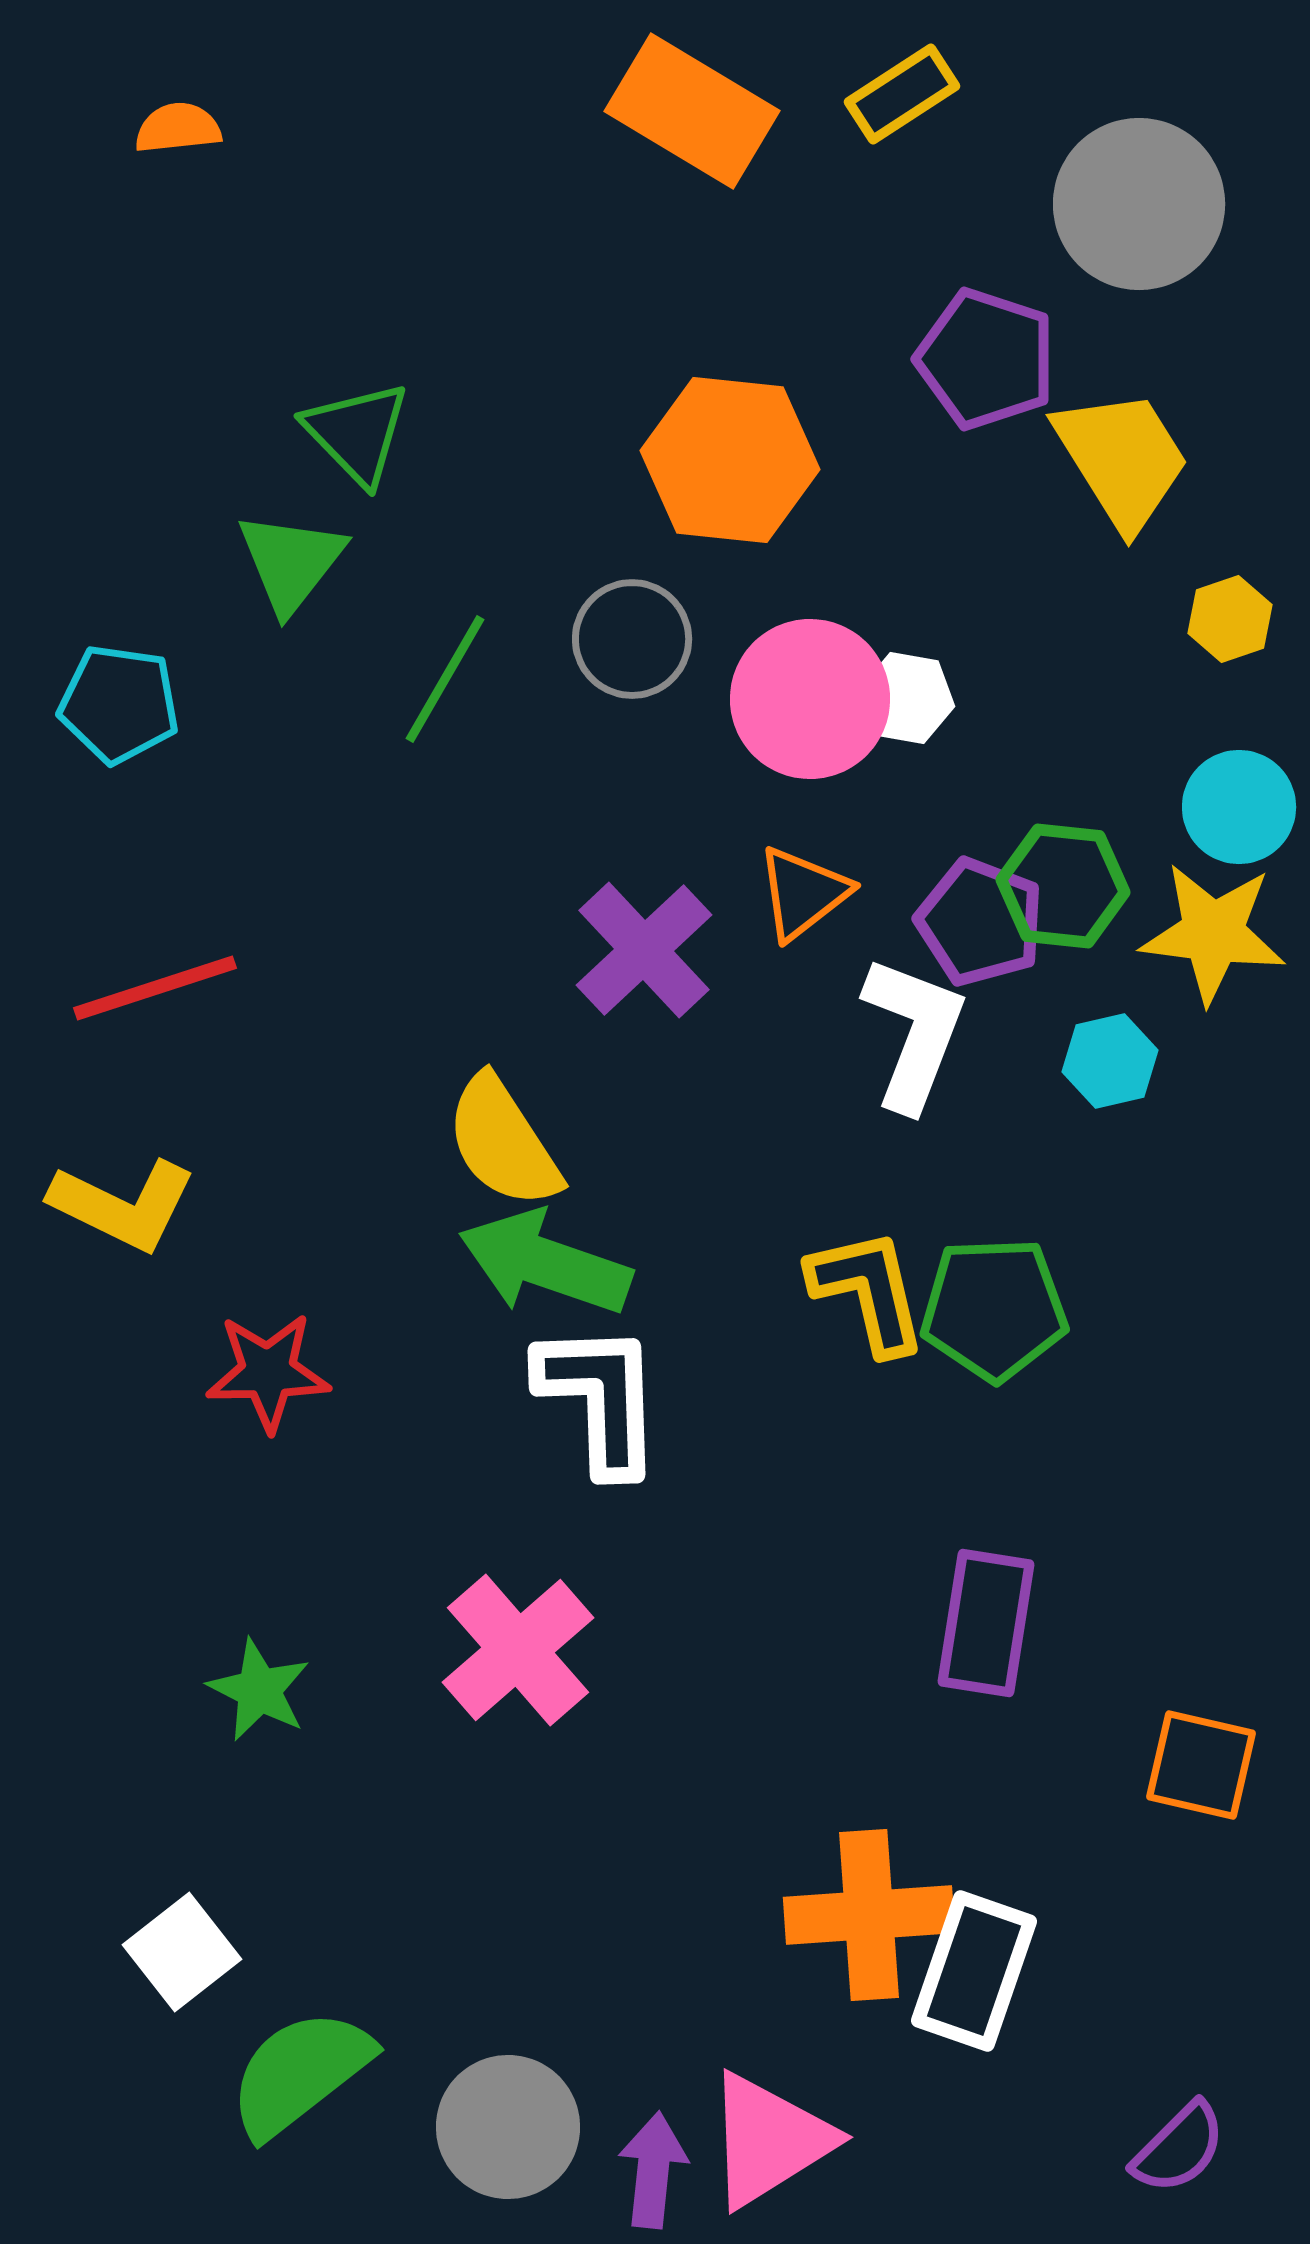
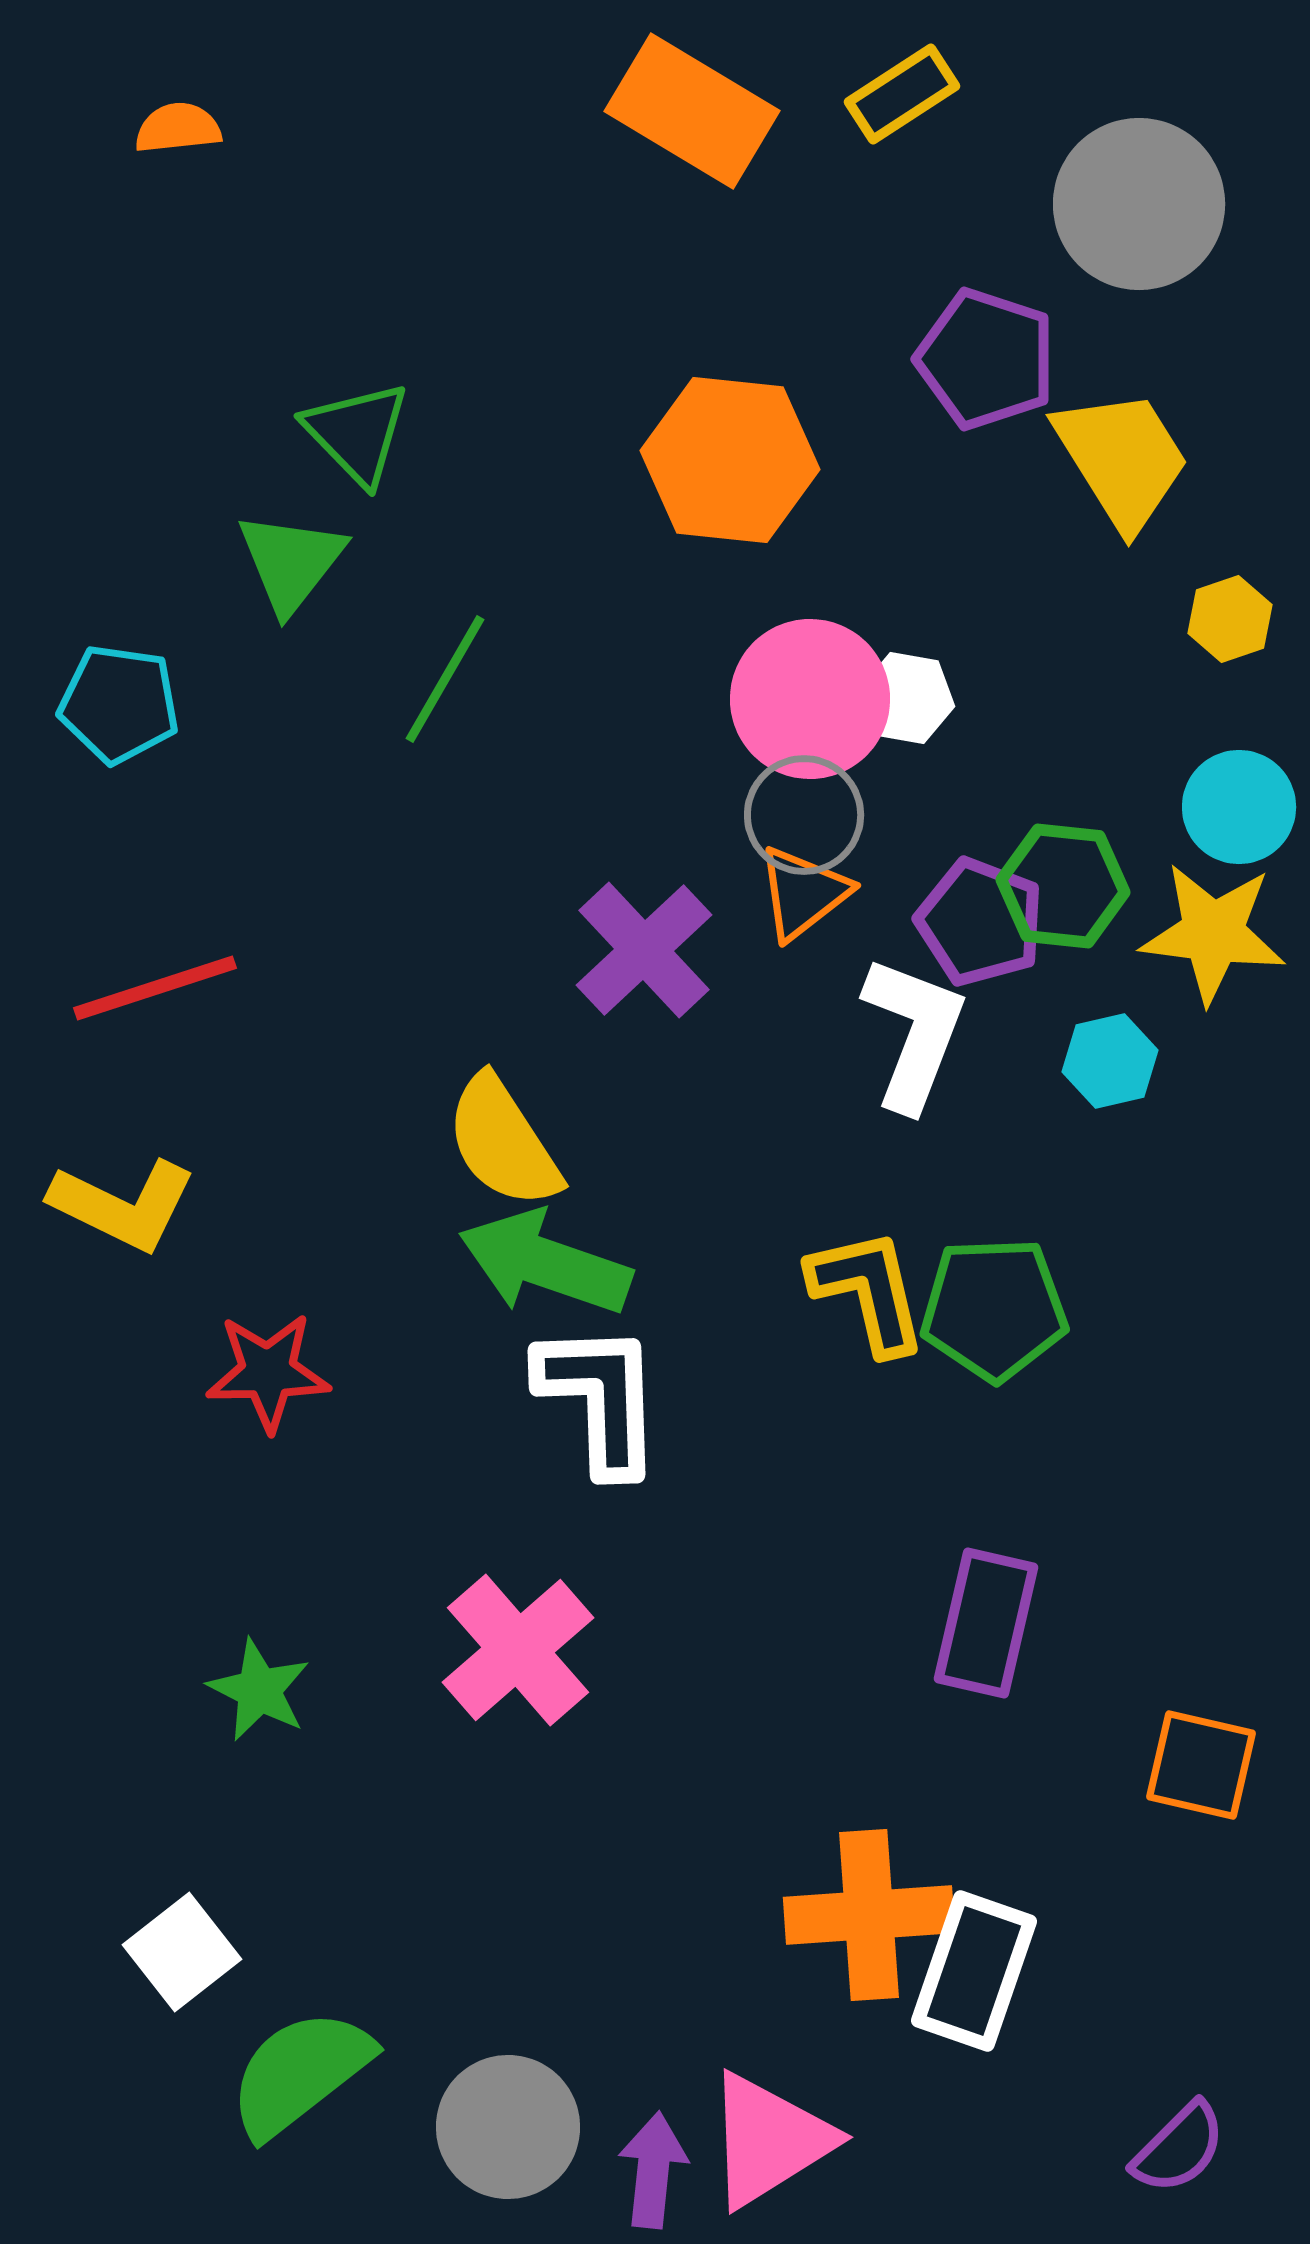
gray circle at (632, 639): moved 172 px right, 176 px down
purple rectangle at (986, 1623): rotated 4 degrees clockwise
